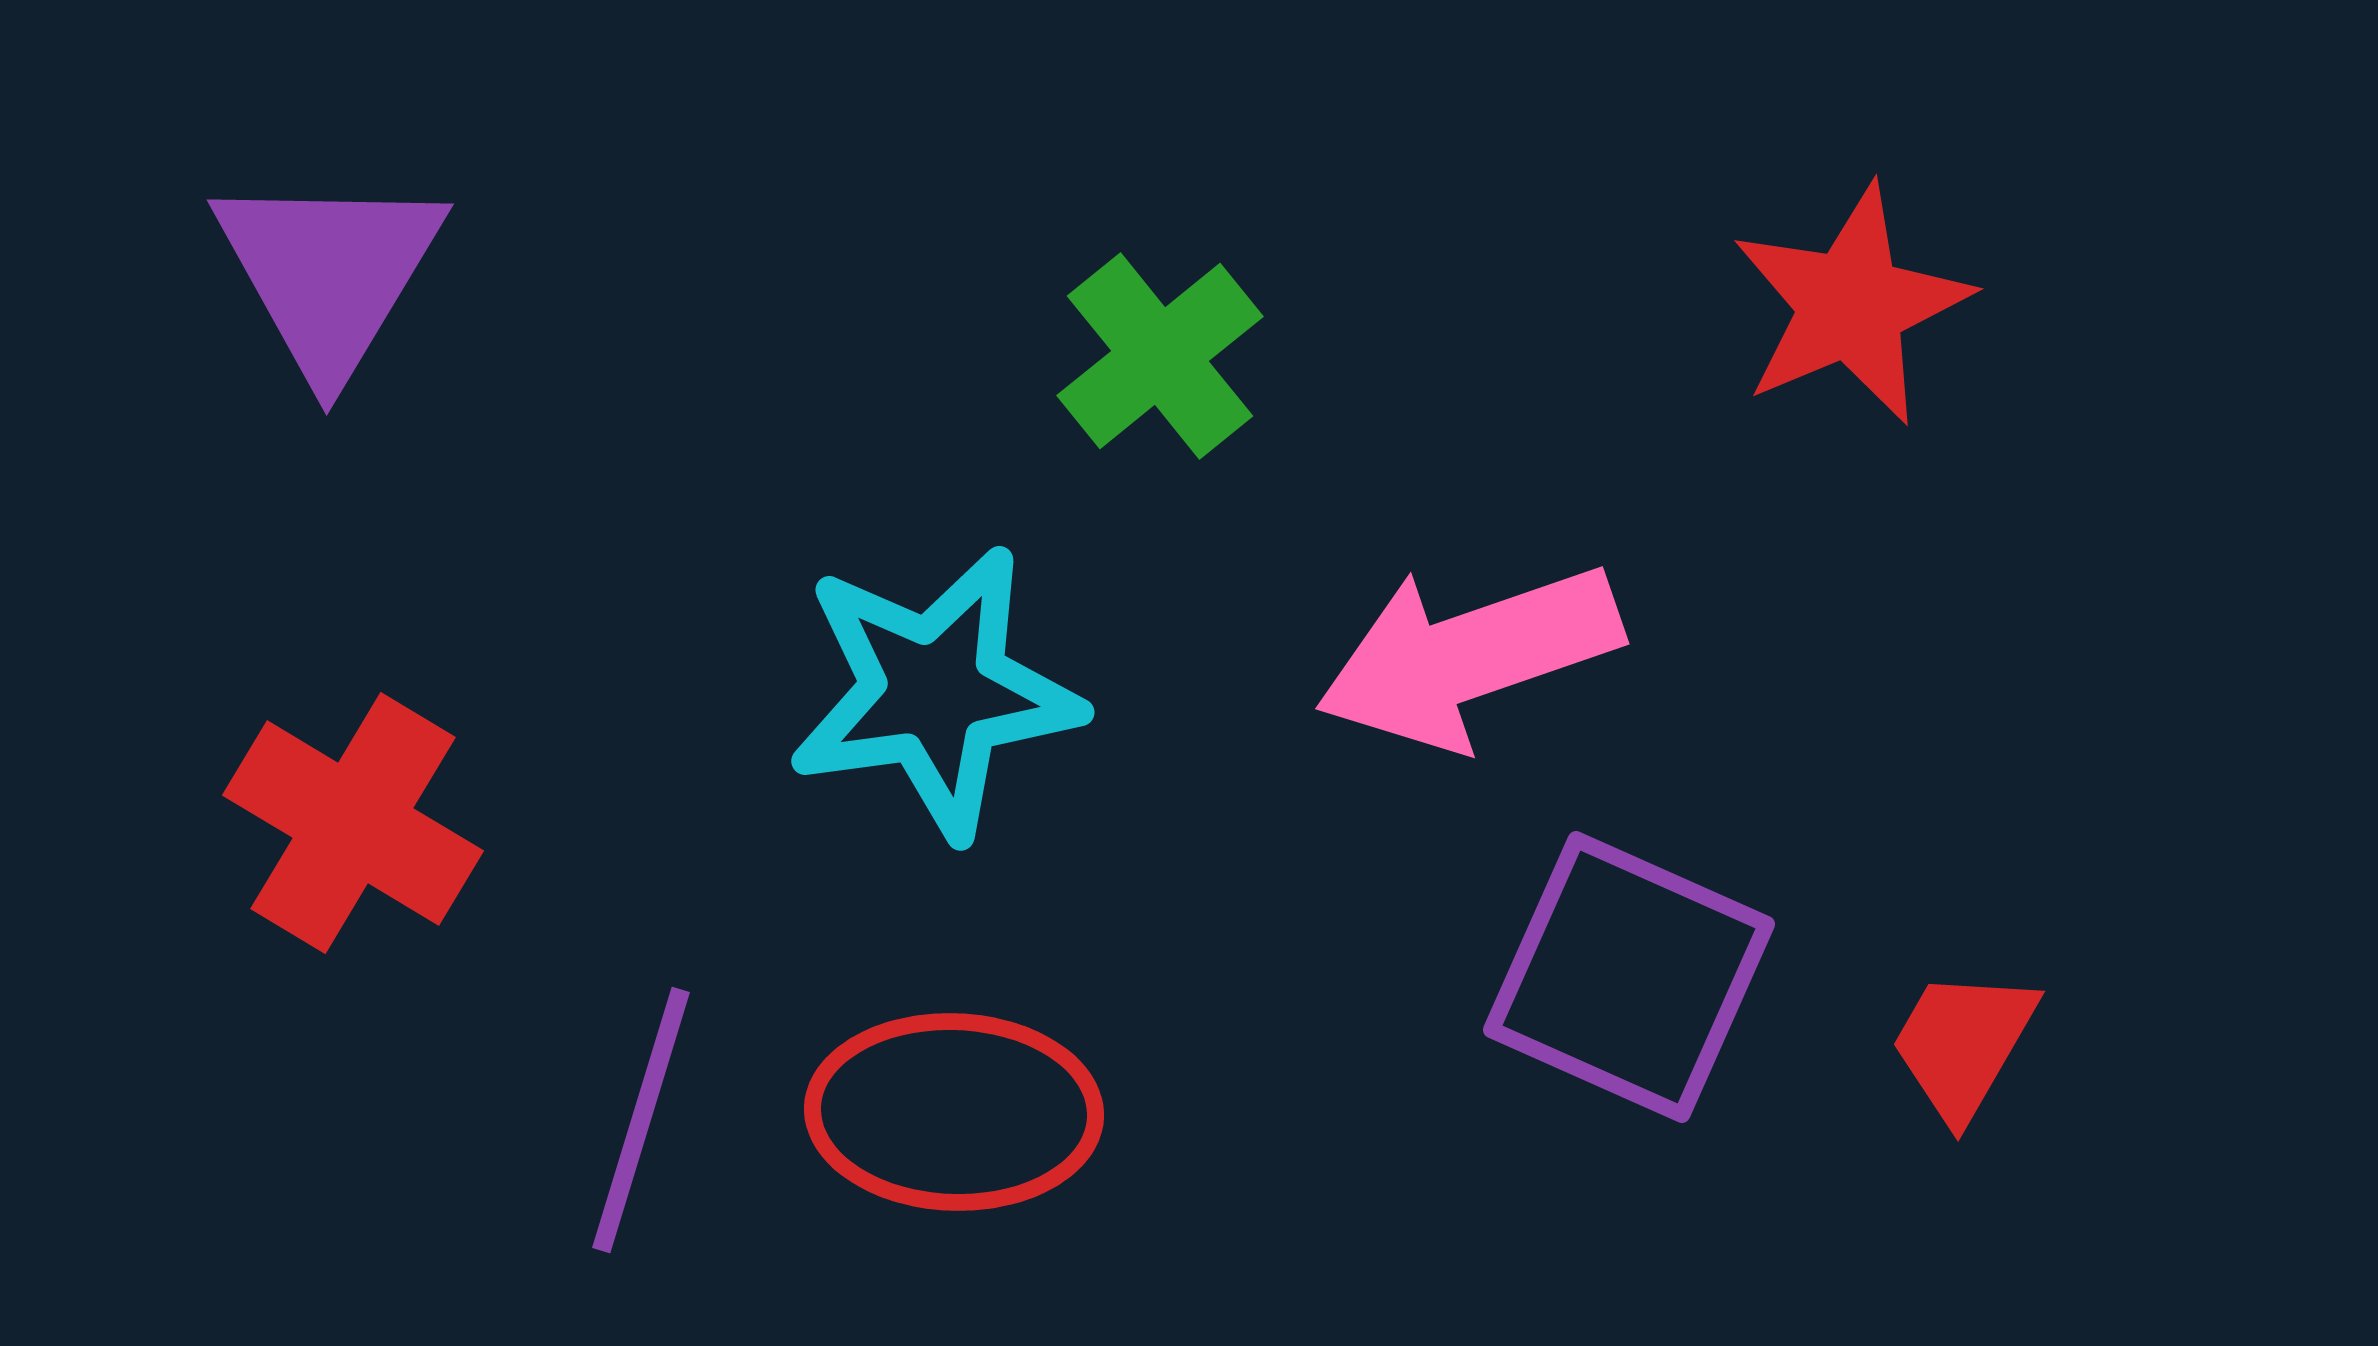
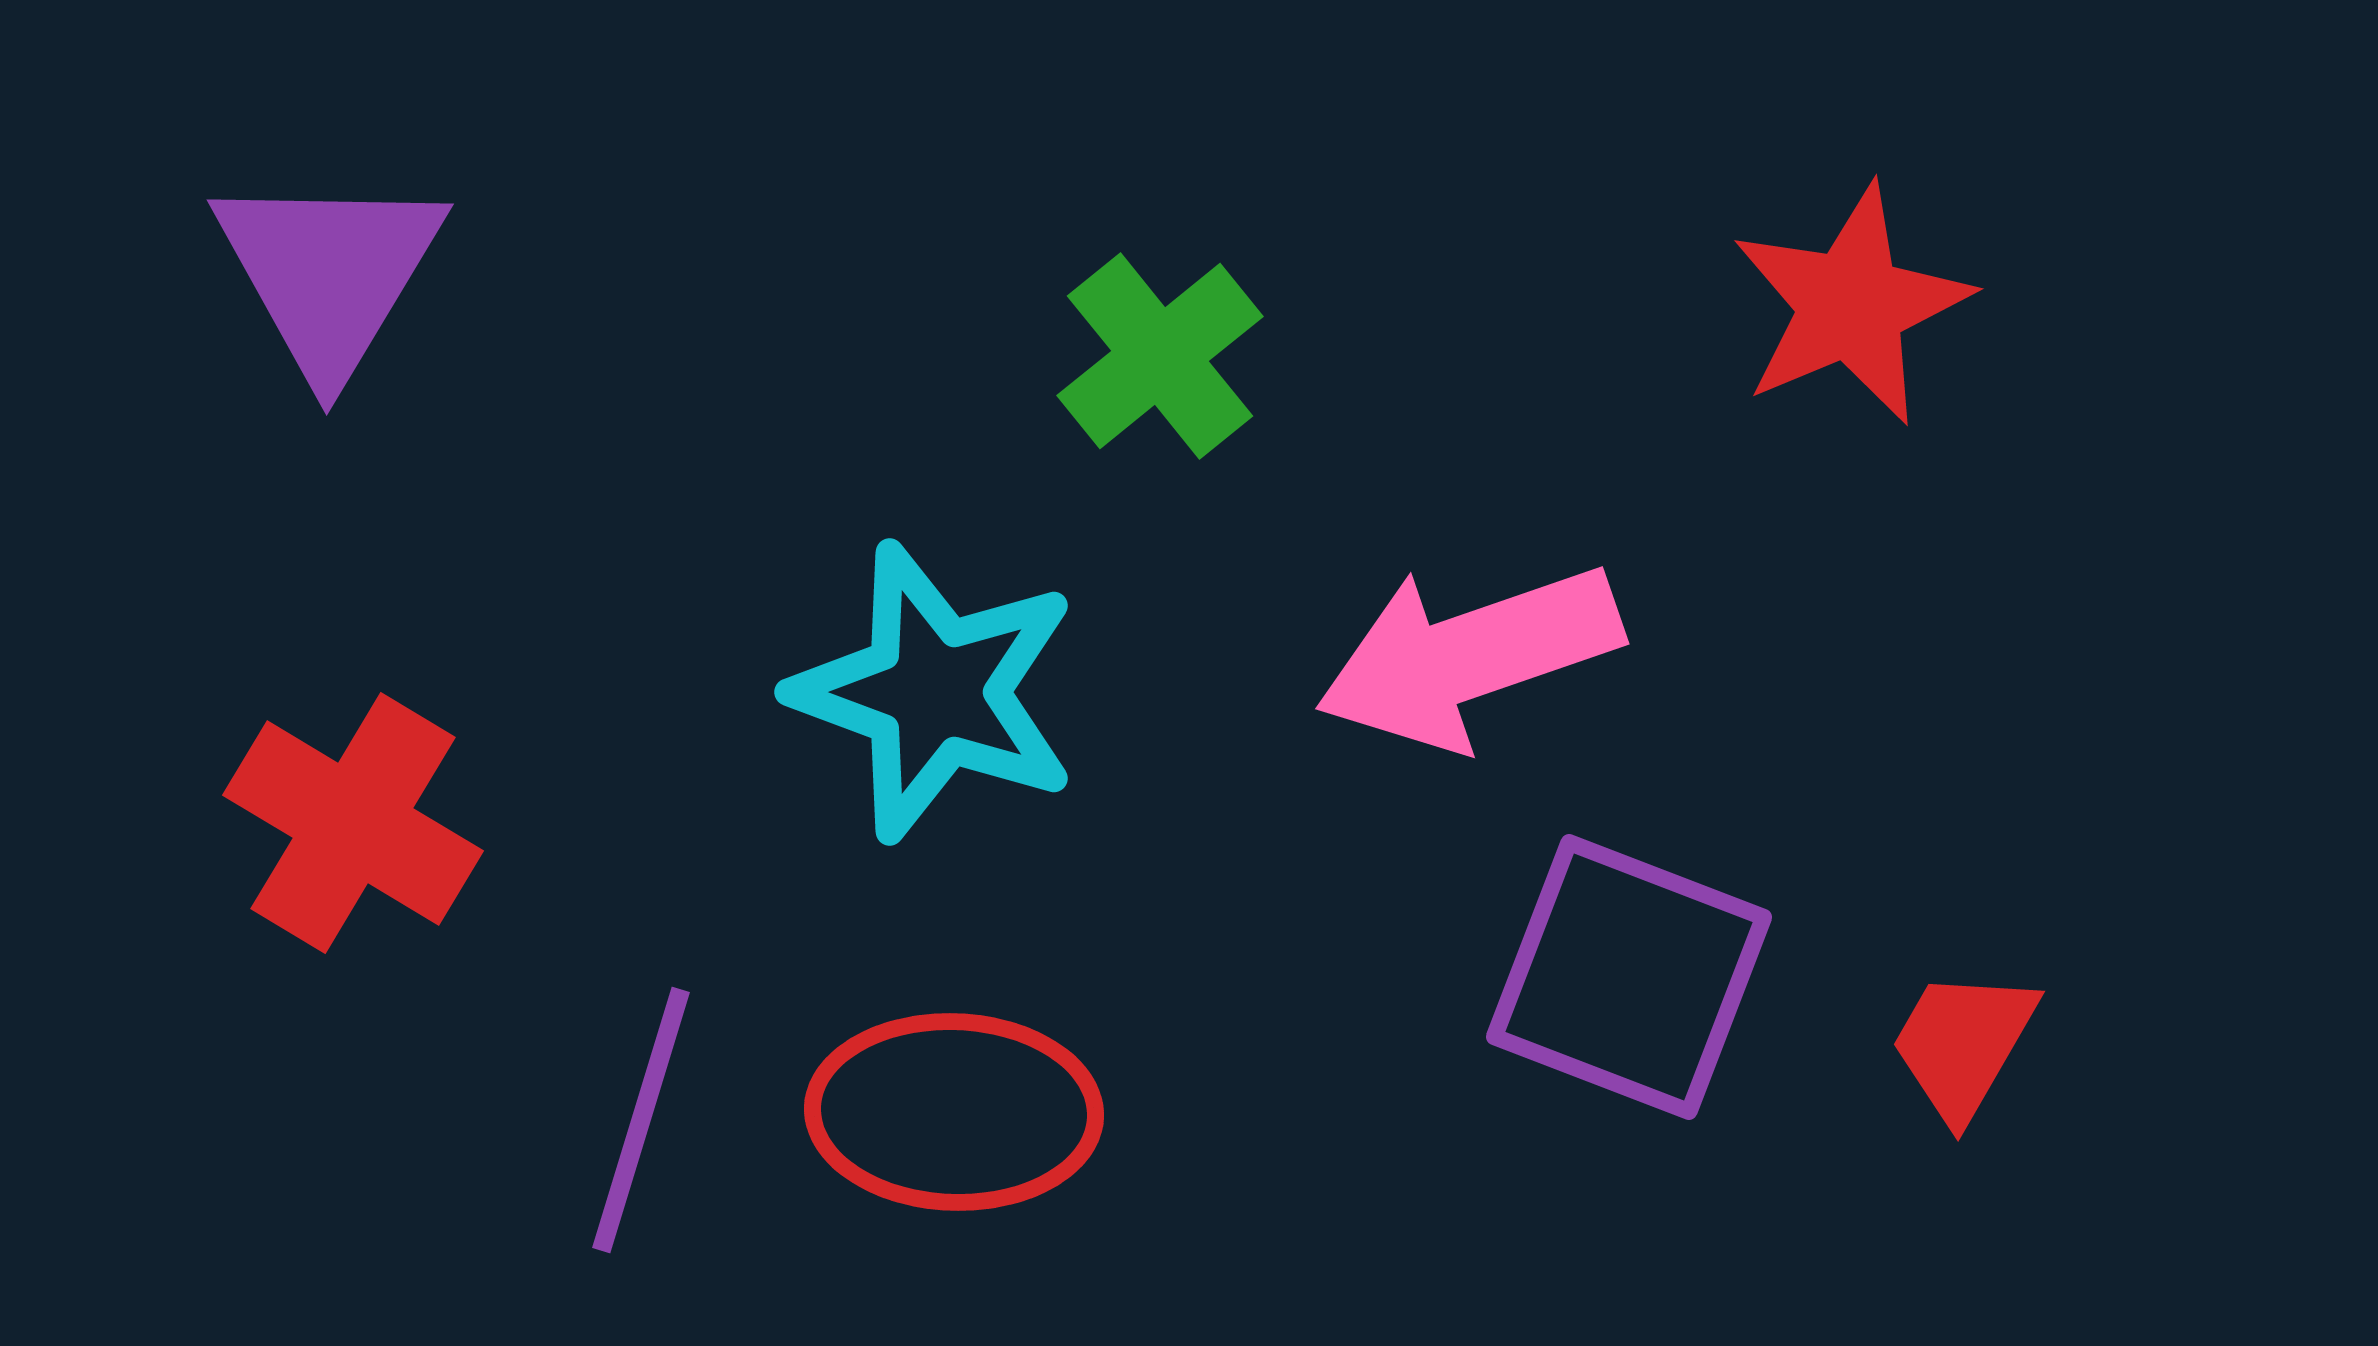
cyan star: rotated 28 degrees clockwise
purple square: rotated 3 degrees counterclockwise
